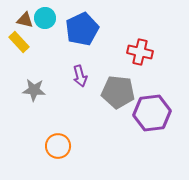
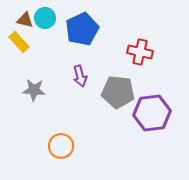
orange circle: moved 3 px right
